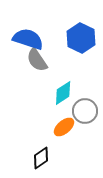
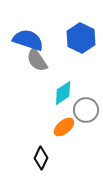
blue semicircle: moved 1 px down
gray circle: moved 1 px right, 1 px up
black diamond: rotated 30 degrees counterclockwise
